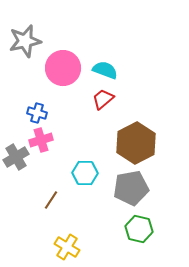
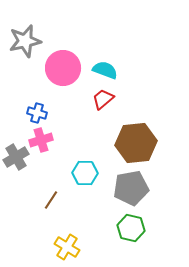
brown hexagon: rotated 21 degrees clockwise
green hexagon: moved 8 px left, 1 px up
